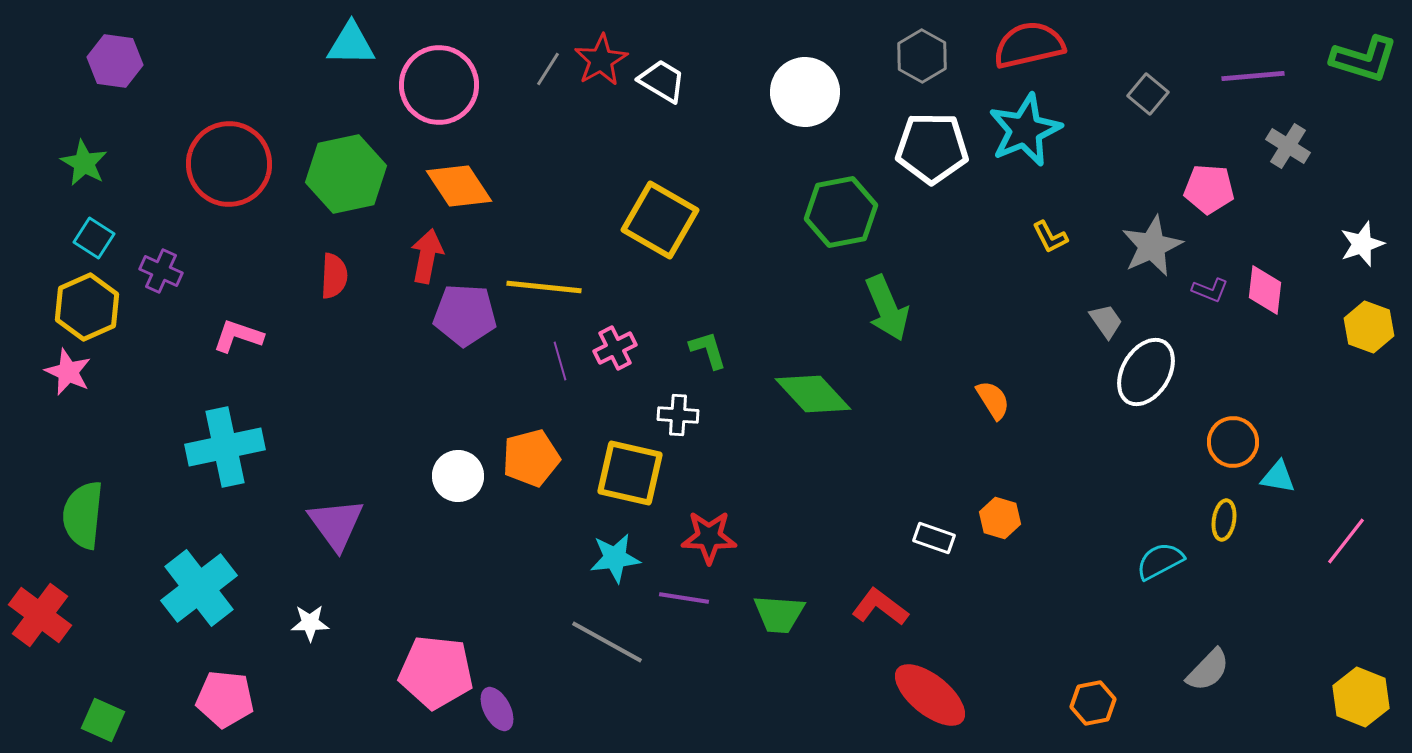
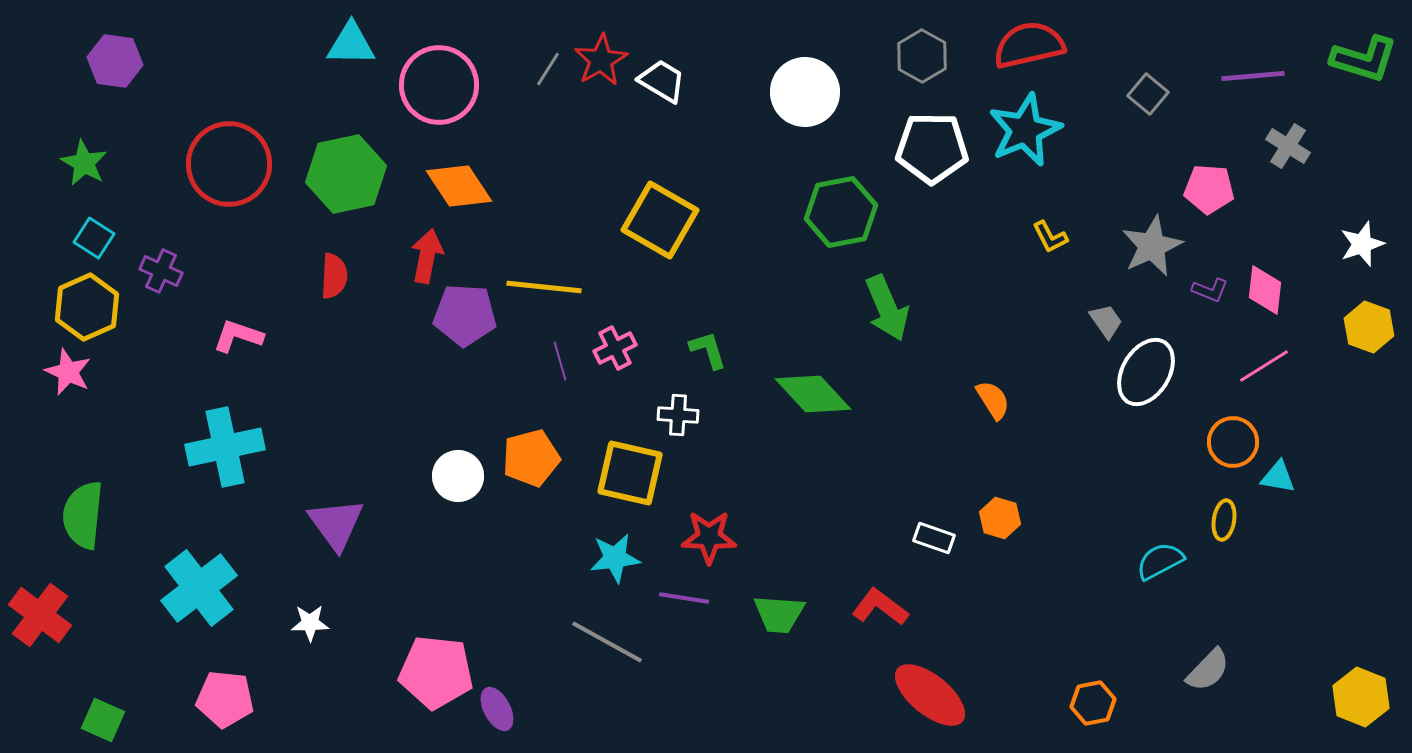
pink line at (1346, 541): moved 82 px left, 175 px up; rotated 20 degrees clockwise
